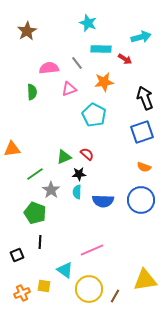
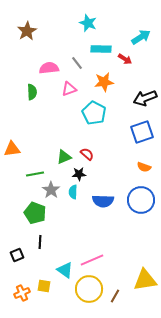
cyan arrow: rotated 18 degrees counterclockwise
black arrow: rotated 90 degrees counterclockwise
cyan pentagon: moved 2 px up
green line: rotated 24 degrees clockwise
cyan semicircle: moved 4 px left
pink line: moved 10 px down
